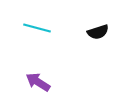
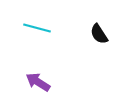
black semicircle: moved 1 px right, 2 px down; rotated 75 degrees clockwise
